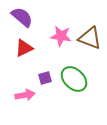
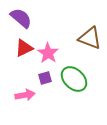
purple semicircle: moved 1 px left, 1 px down
pink star: moved 13 px left, 17 px down; rotated 25 degrees clockwise
